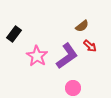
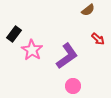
brown semicircle: moved 6 px right, 16 px up
red arrow: moved 8 px right, 7 px up
pink star: moved 5 px left, 6 px up
pink circle: moved 2 px up
